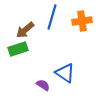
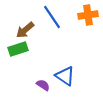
blue line: rotated 50 degrees counterclockwise
orange cross: moved 6 px right, 6 px up
blue triangle: moved 3 px down
